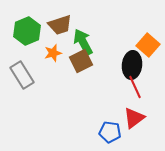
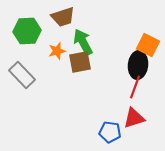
brown trapezoid: moved 3 px right, 8 px up
green hexagon: rotated 20 degrees clockwise
orange square: rotated 15 degrees counterclockwise
orange star: moved 4 px right, 2 px up
brown square: moved 1 px left, 1 px down; rotated 15 degrees clockwise
black ellipse: moved 6 px right
gray rectangle: rotated 12 degrees counterclockwise
red line: rotated 45 degrees clockwise
red triangle: rotated 20 degrees clockwise
